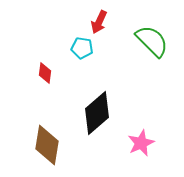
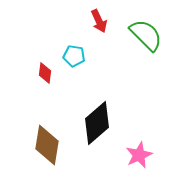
red arrow: moved 1 px up; rotated 50 degrees counterclockwise
green semicircle: moved 6 px left, 6 px up
cyan pentagon: moved 8 px left, 8 px down
black diamond: moved 10 px down
pink star: moved 2 px left, 12 px down
